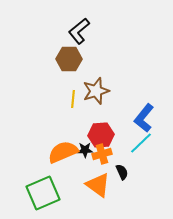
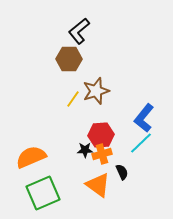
yellow line: rotated 30 degrees clockwise
orange semicircle: moved 32 px left, 5 px down
